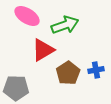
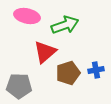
pink ellipse: rotated 20 degrees counterclockwise
red triangle: moved 2 px right, 2 px down; rotated 10 degrees counterclockwise
brown pentagon: rotated 15 degrees clockwise
gray pentagon: moved 3 px right, 2 px up
